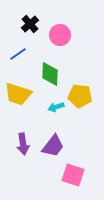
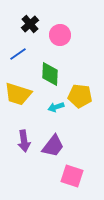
purple arrow: moved 1 px right, 3 px up
pink square: moved 1 px left, 1 px down
